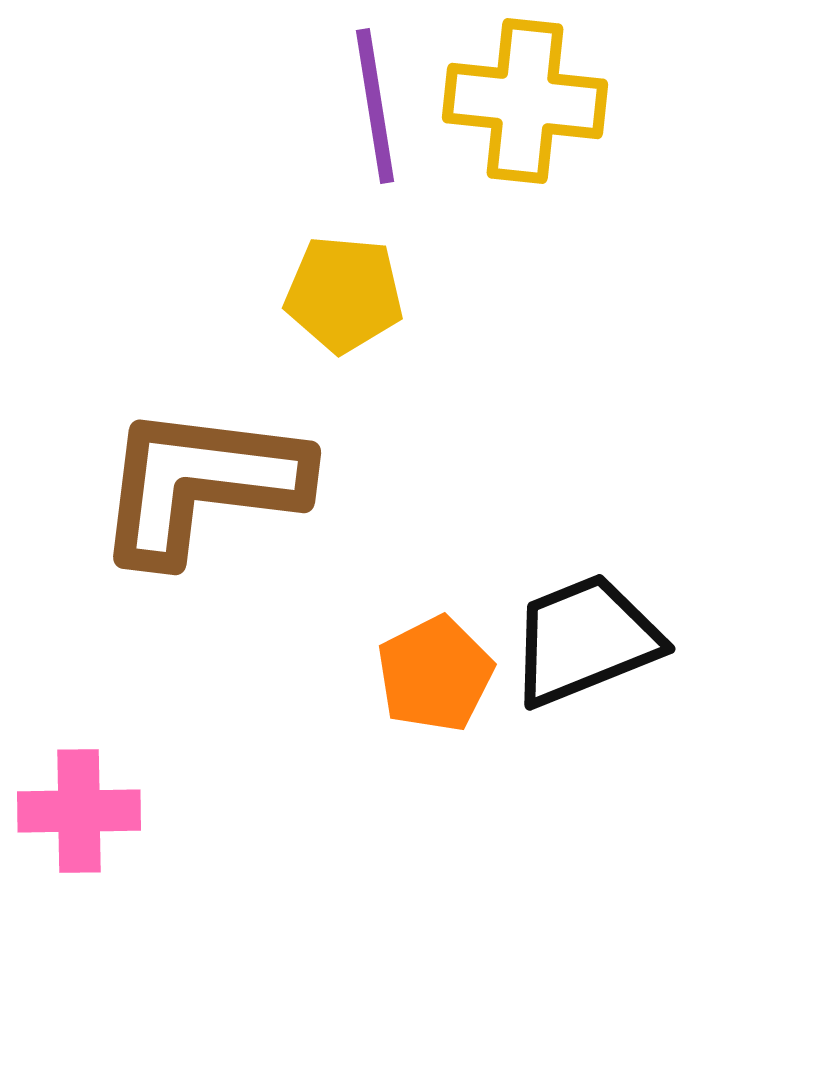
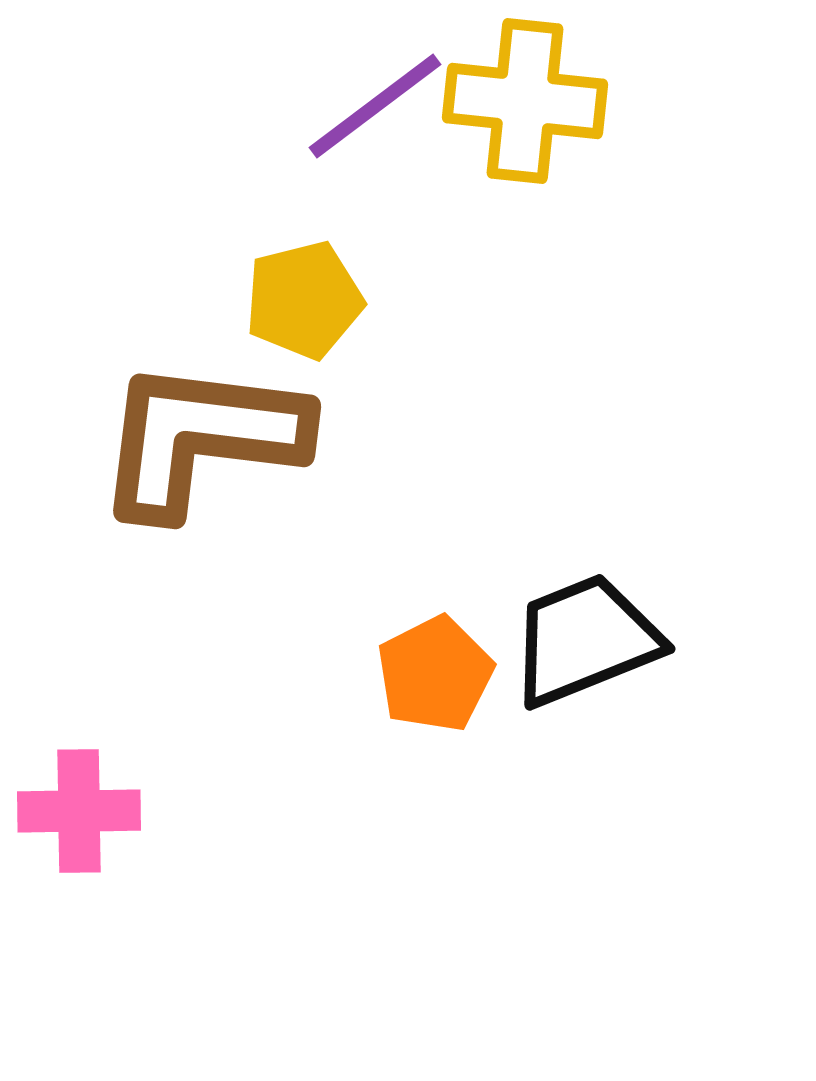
purple line: rotated 62 degrees clockwise
yellow pentagon: moved 40 px left, 6 px down; rotated 19 degrees counterclockwise
brown L-shape: moved 46 px up
